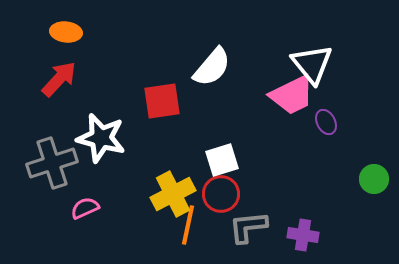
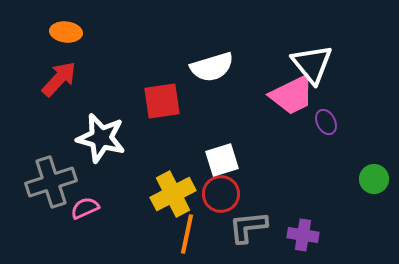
white semicircle: rotated 33 degrees clockwise
gray cross: moved 1 px left, 19 px down
orange line: moved 1 px left, 9 px down
